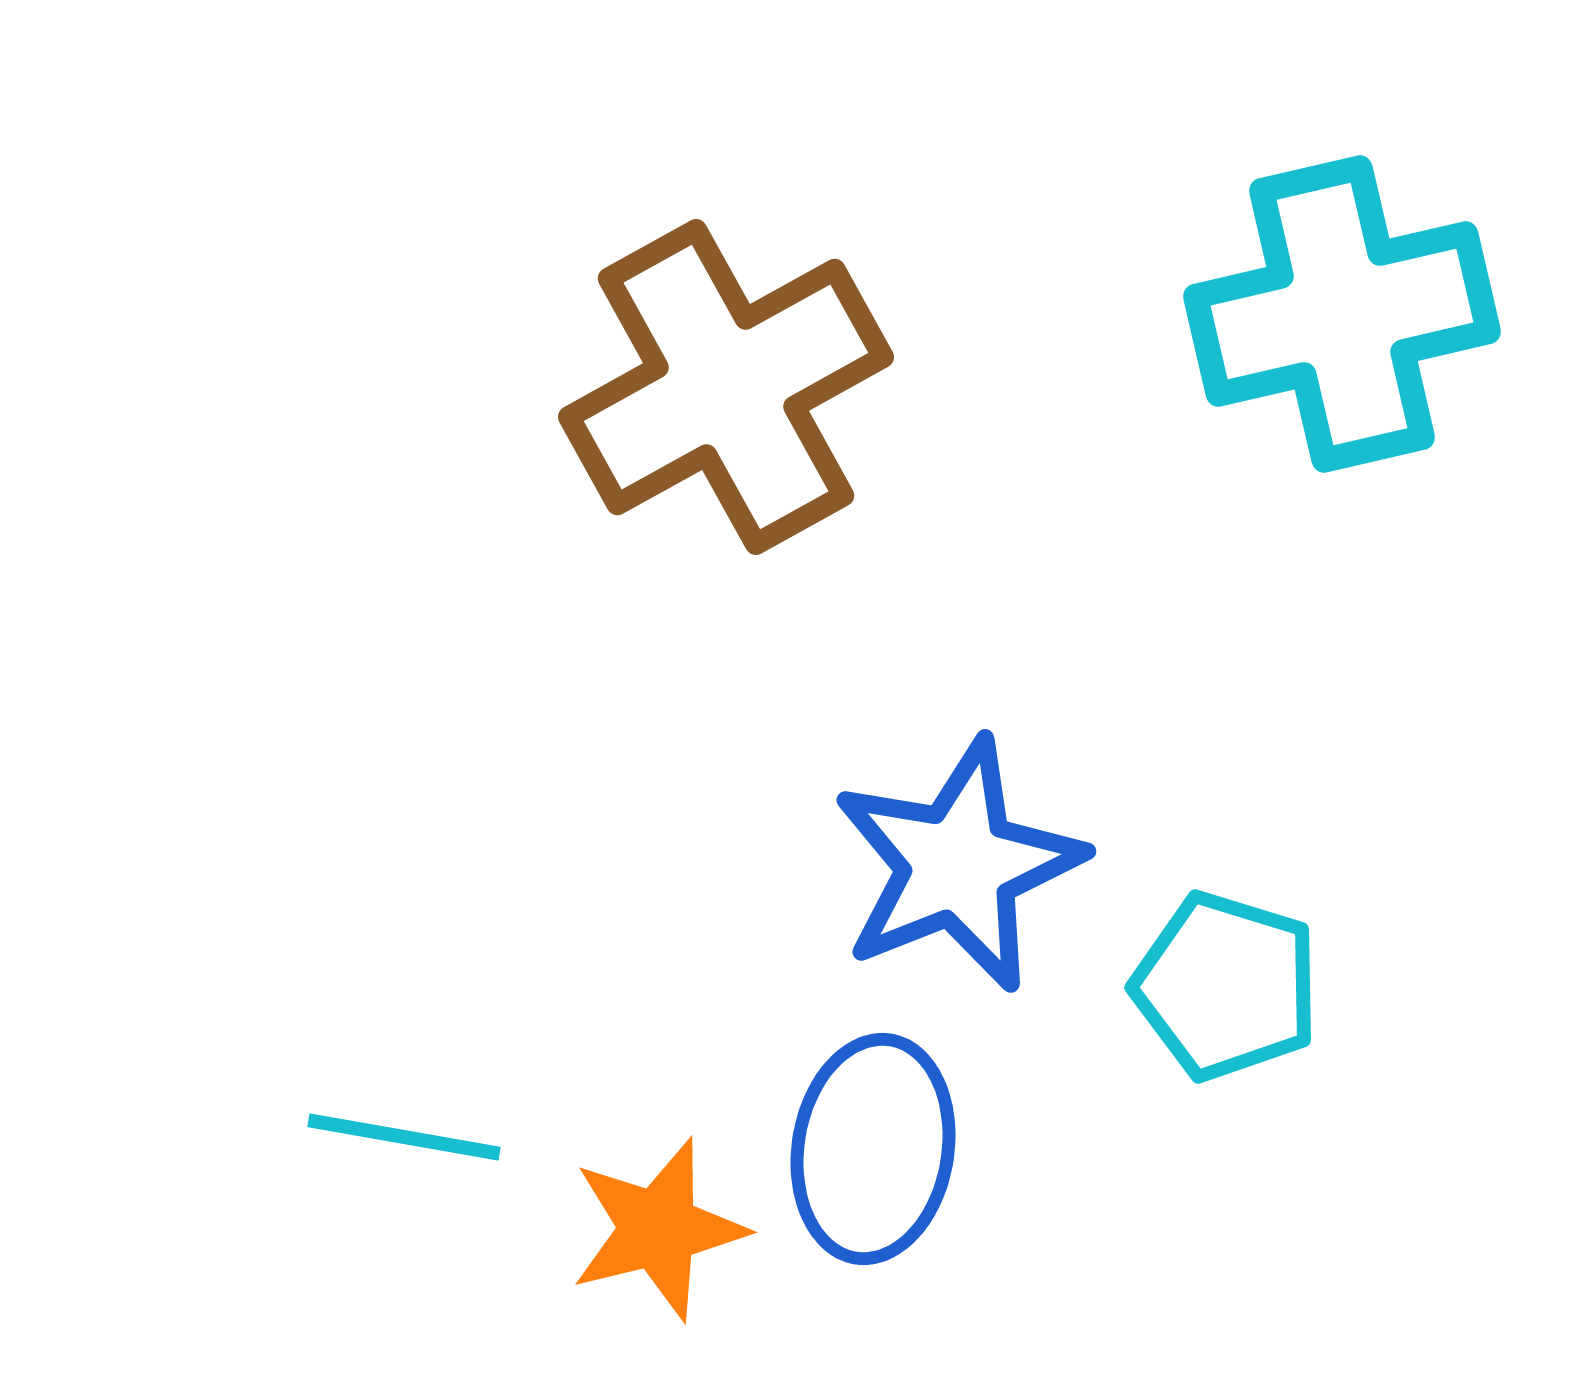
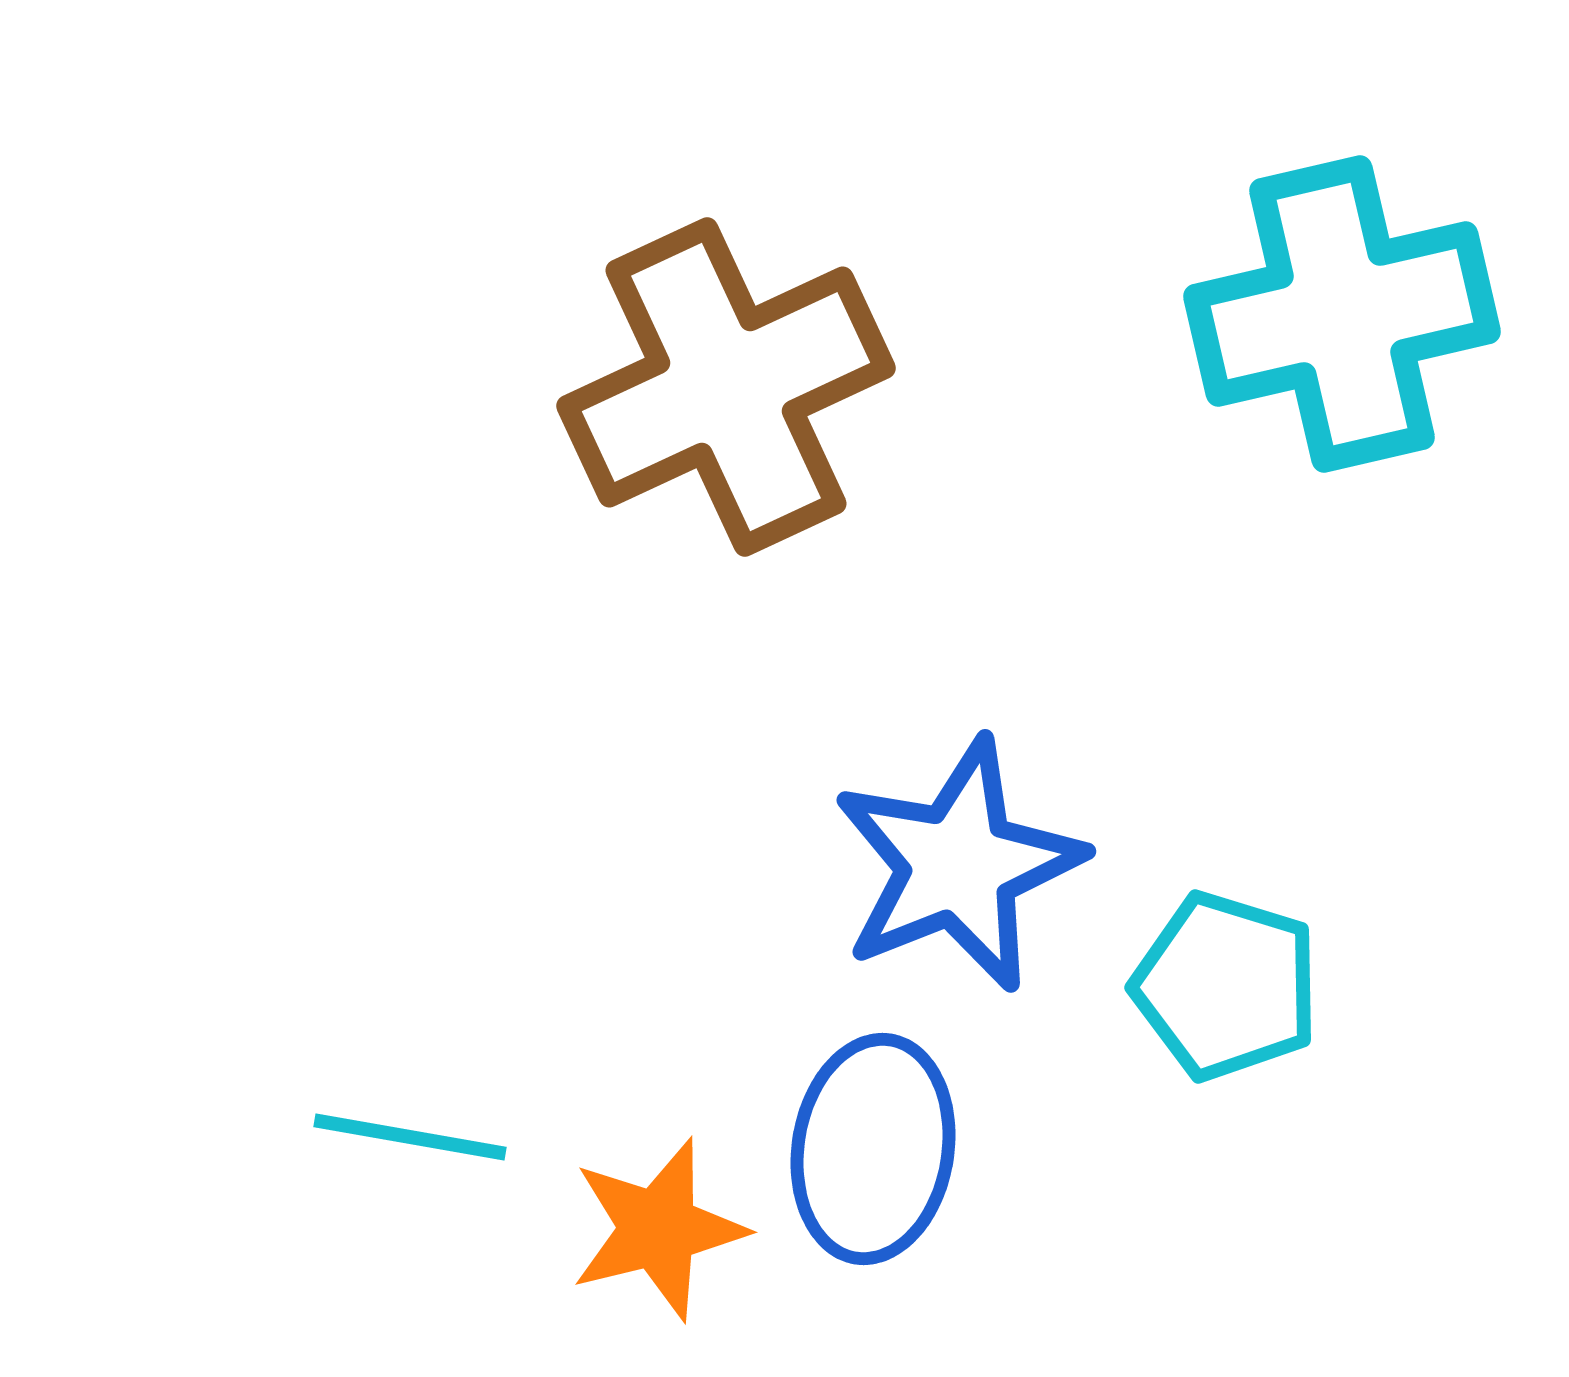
brown cross: rotated 4 degrees clockwise
cyan line: moved 6 px right
